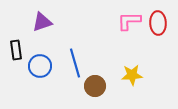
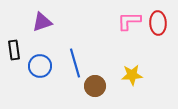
black rectangle: moved 2 px left
